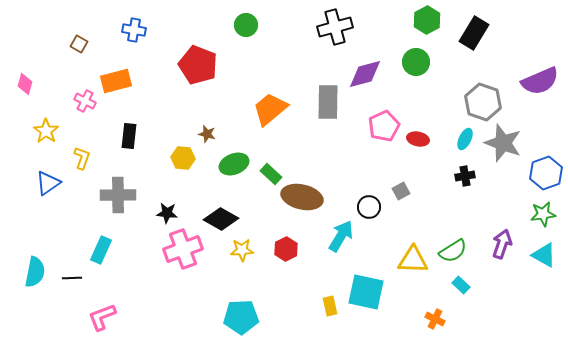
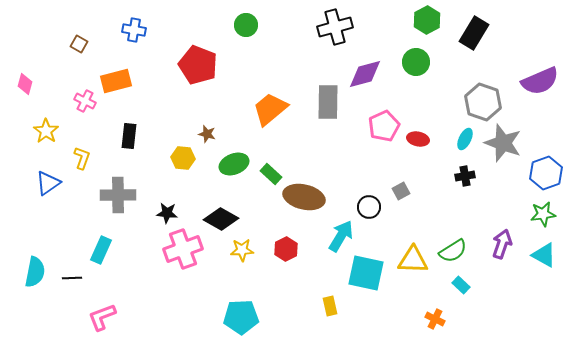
brown ellipse at (302, 197): moved 2 px right
cyan square at (366, 292): moved 19 px up
